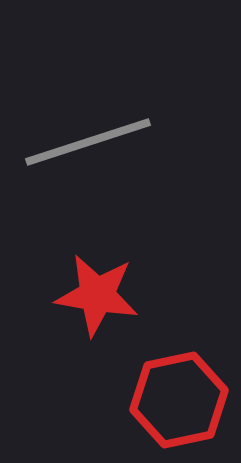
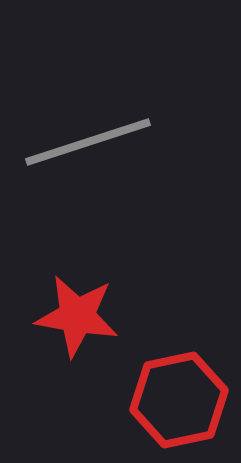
red star: moved 20 px left, 21 px down
